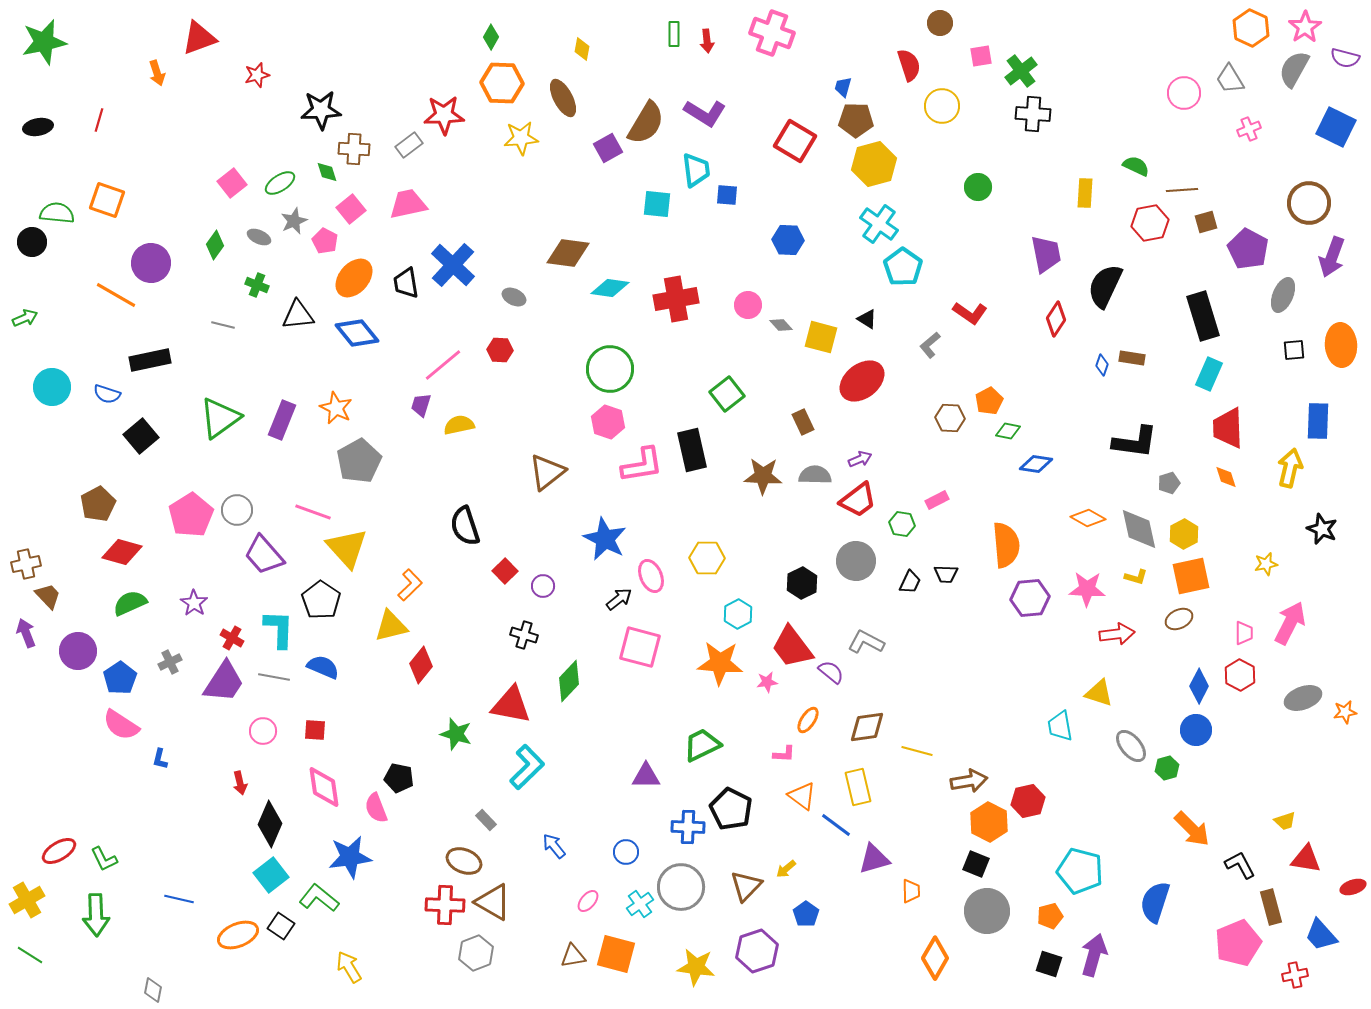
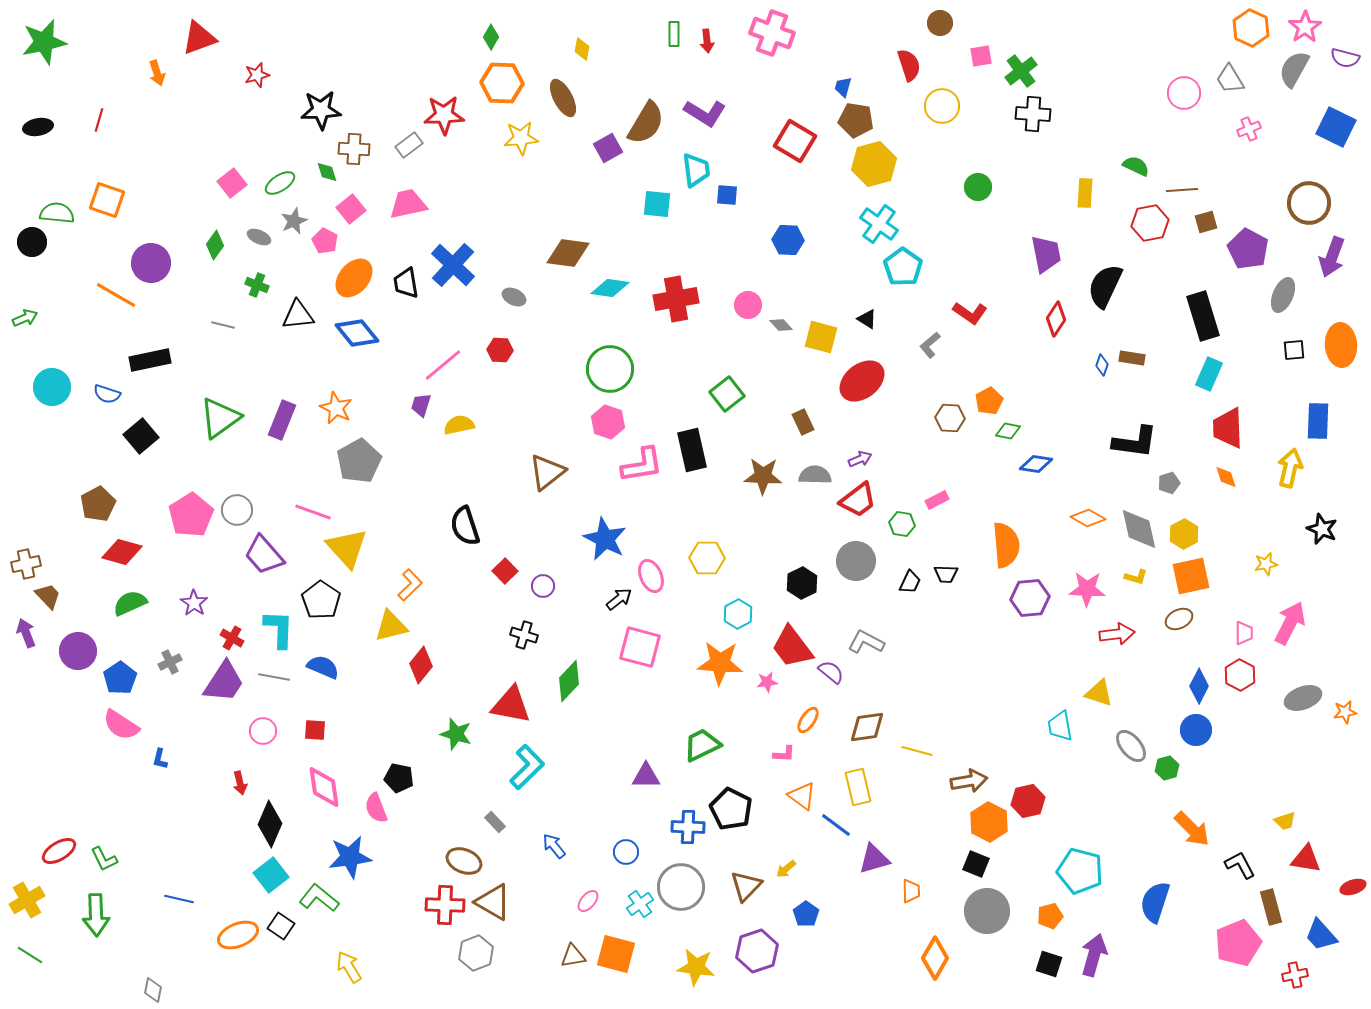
brown pentagon at (856, 120): rotated 8 degrees clockwise
gray rectangle at (486, 820): moved 9 px right, 2 px down
